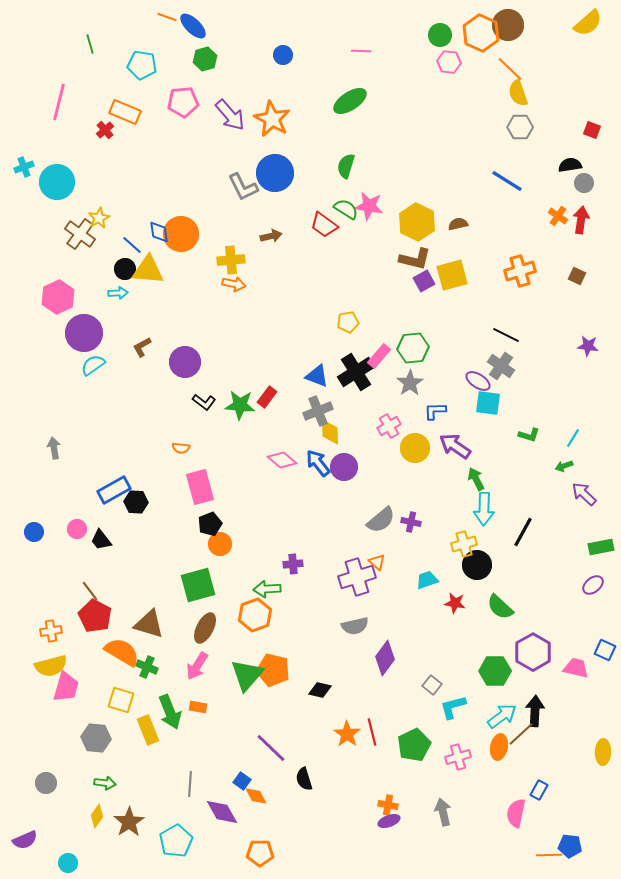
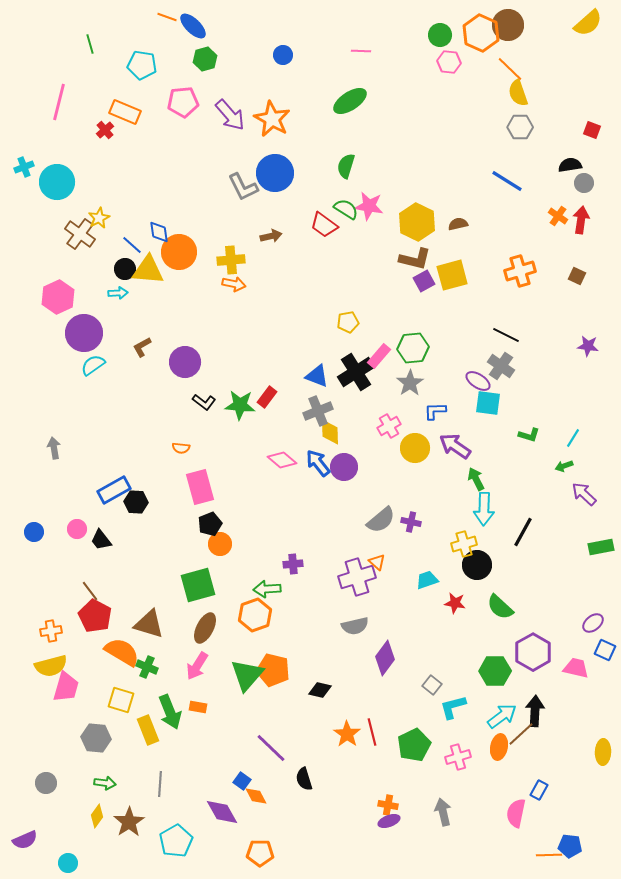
orange circle at (181, 234): moved 2 px left, 18 px down
purple ellipse at (593, 585): moved 38 px down
gray line at (190, 784): moved 30 px left
